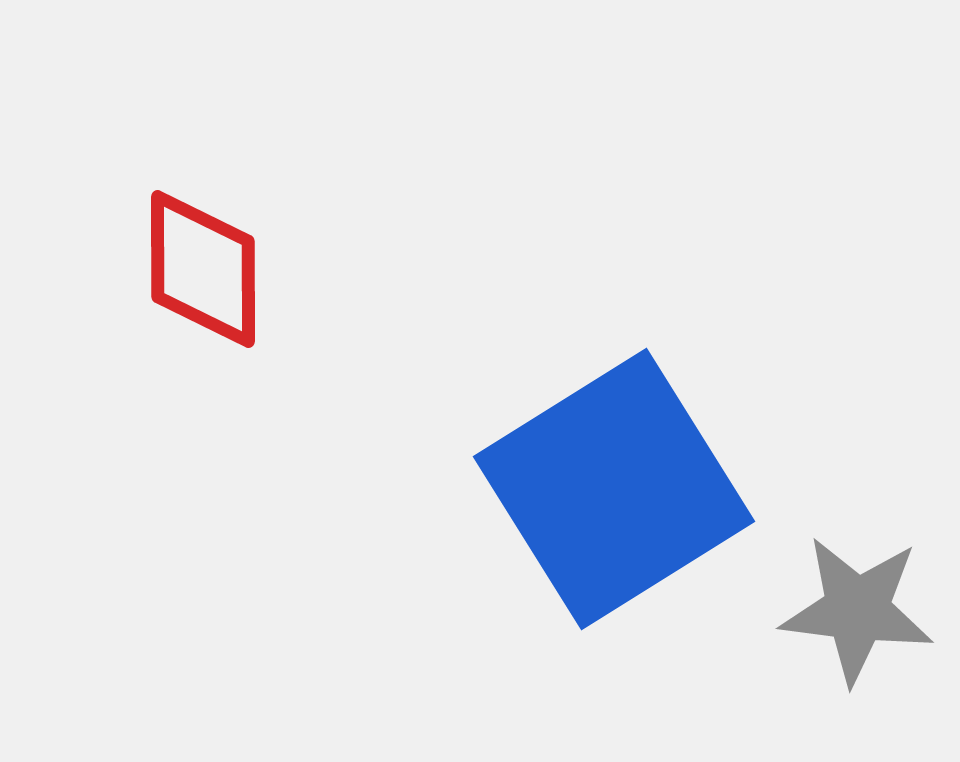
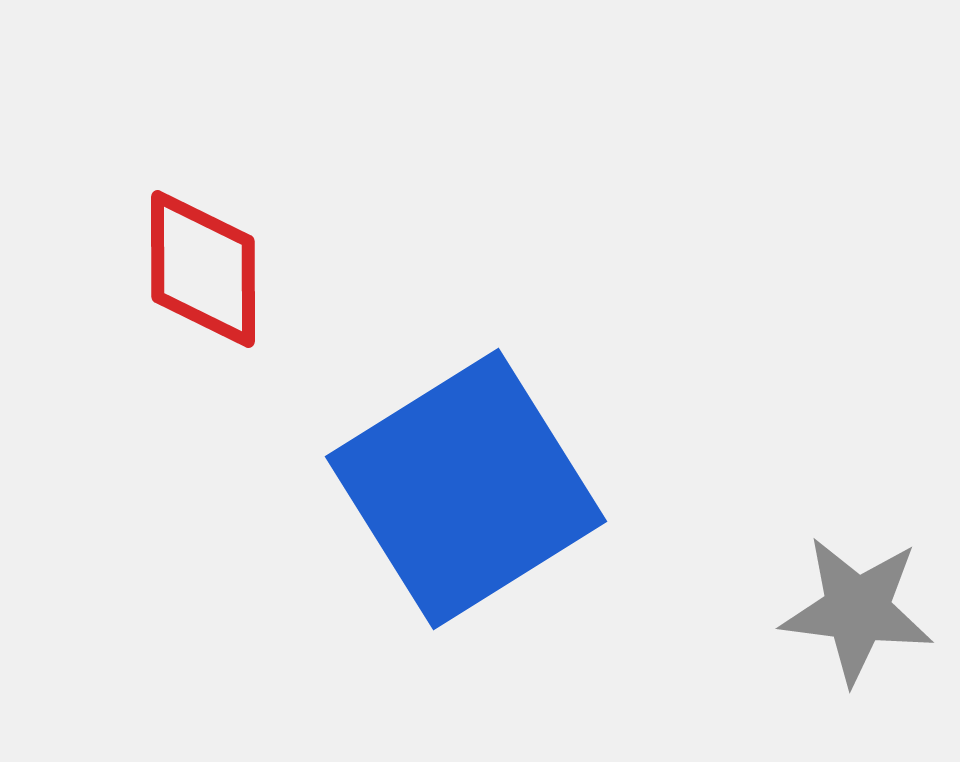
blue square: moved 148 px left
